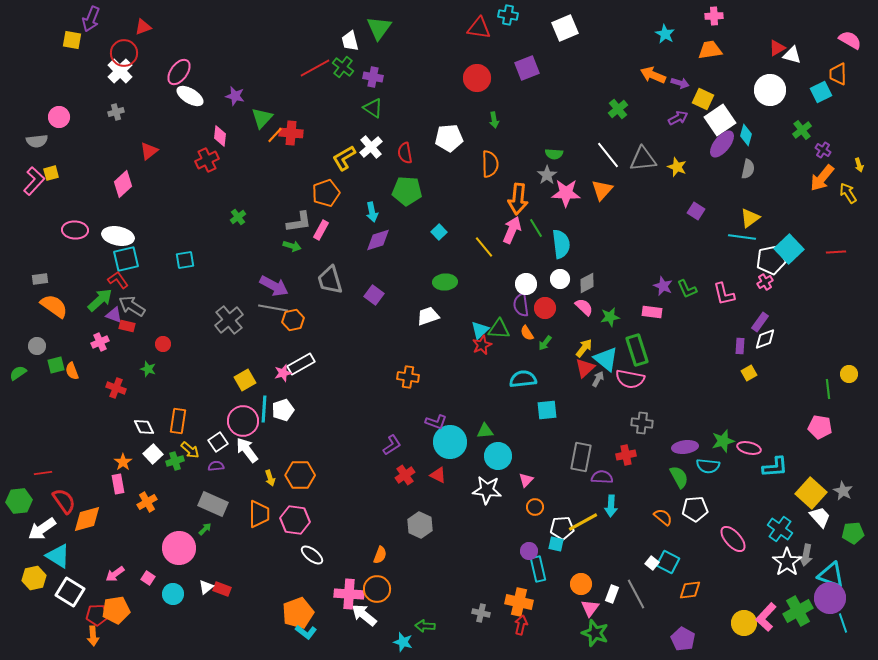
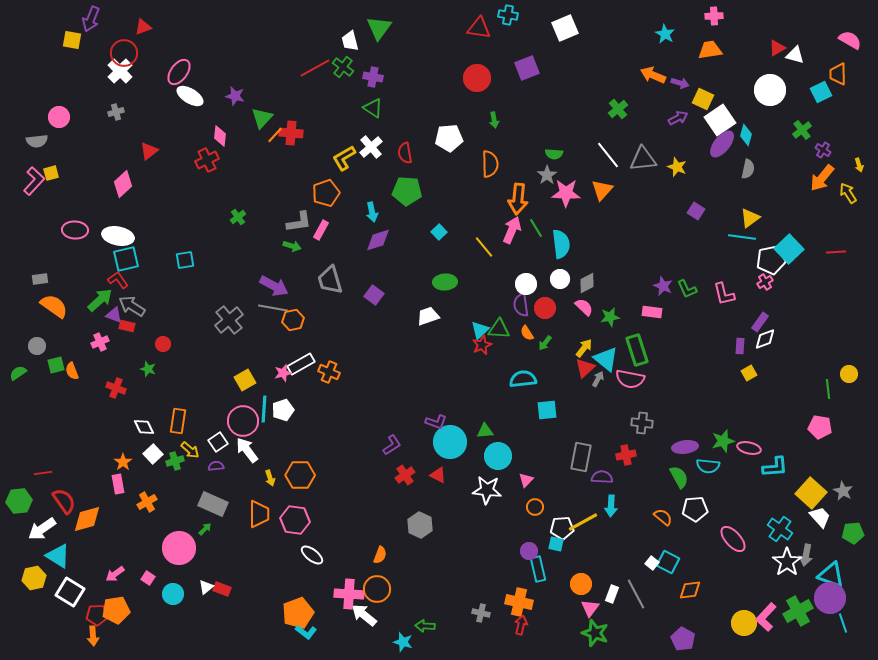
white triangle at (792, 55): moved 3 px right
orange cross at (408, 377): moved 79 px left, 5 px up; rotated 15 degrees clockwise
